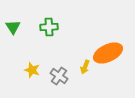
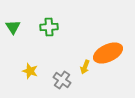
yellow star: moved 2 px left, 1 px down
gray cross: moved 3 px right, 4 px down
